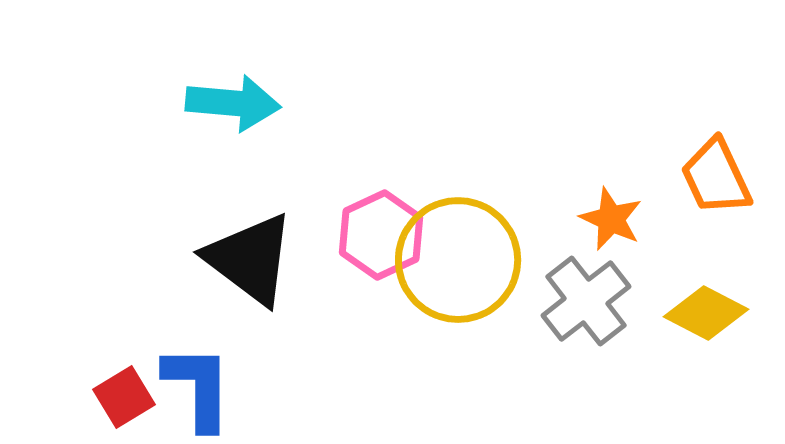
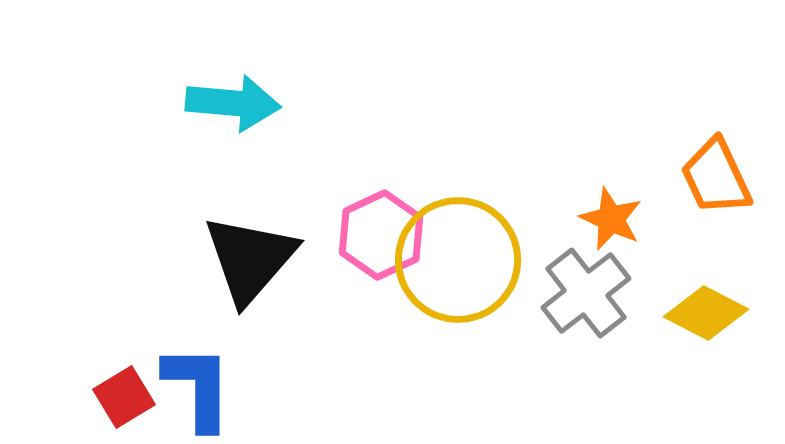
black triangle: rotated 34 degrees clockwise
gray cross: moved 8 px up
